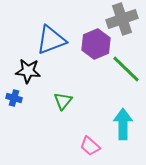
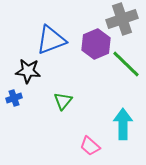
green line: moved 5 px up
blue cross: rotated 35 degrees counterclockwise
